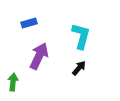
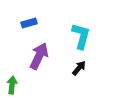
green arrow: moved 1 px left, 3 px down
